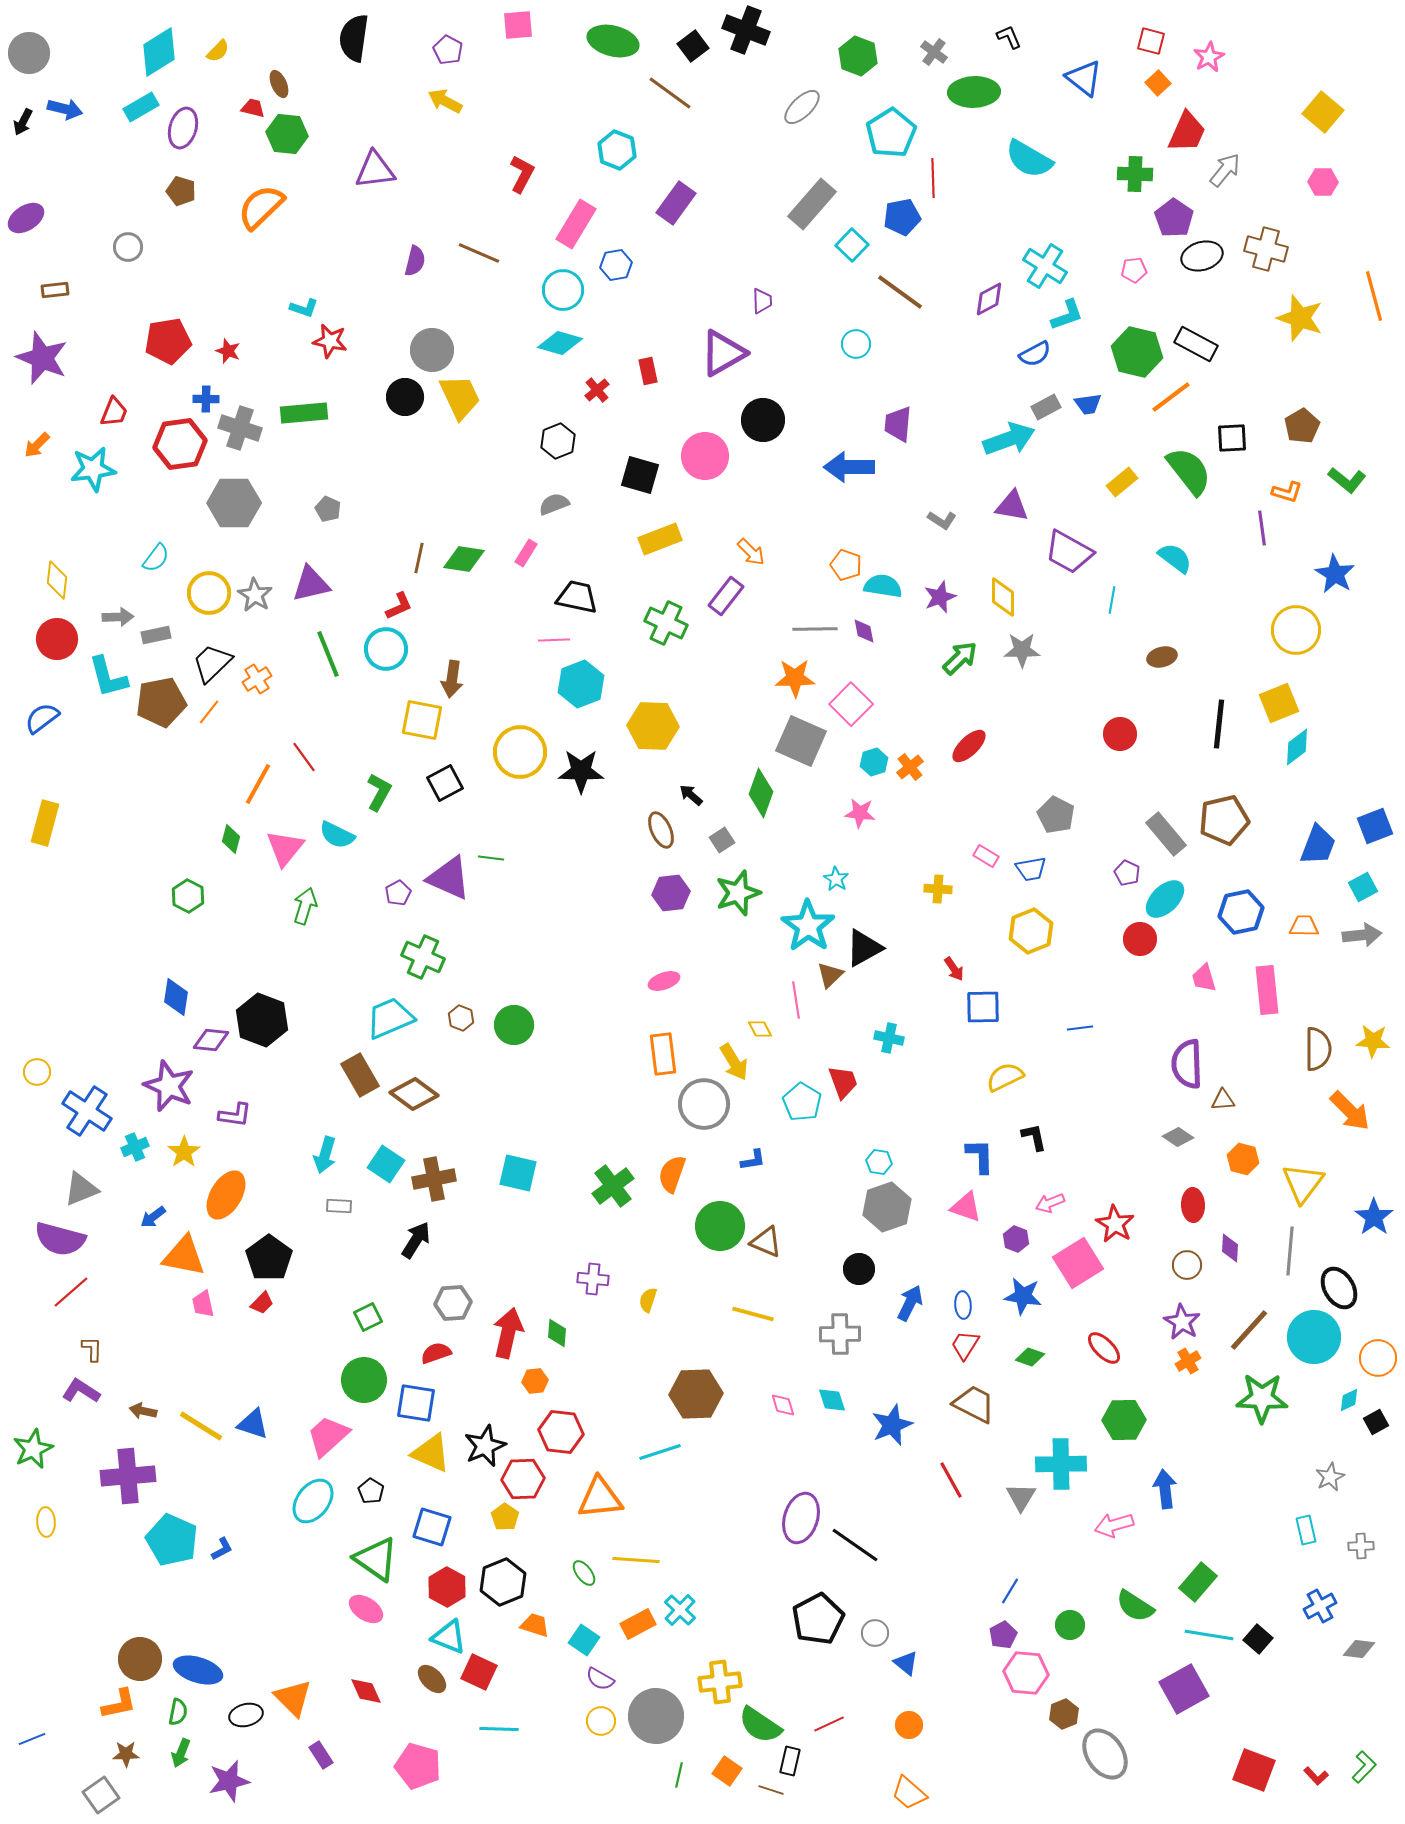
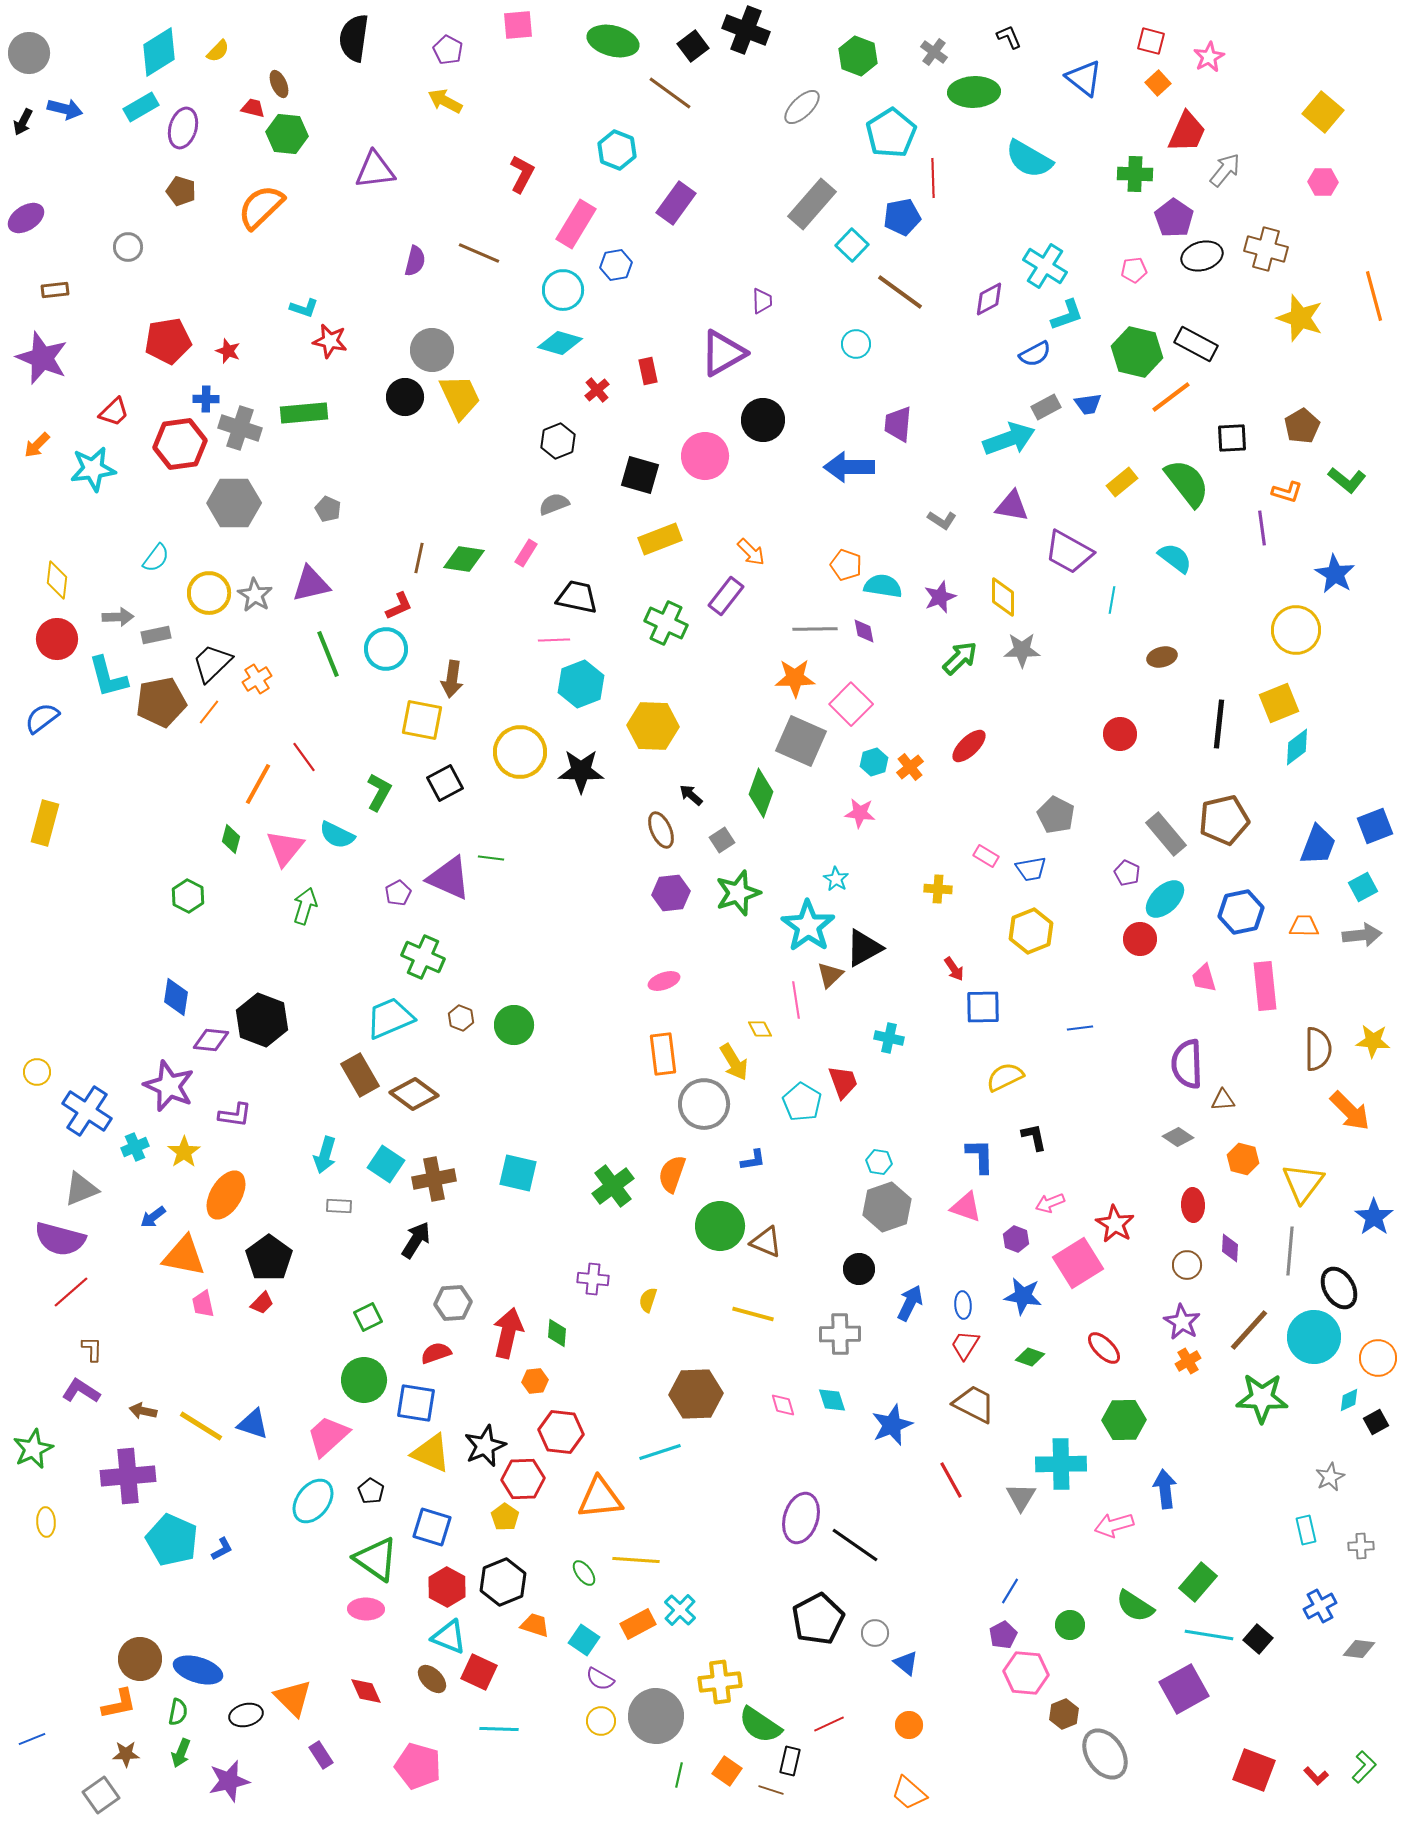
red trapezoid at (114, 412): rotated 24 degrees clockwise
green semicircle at (1189, 471): moved 2 px left, 12 px down
pink rectangle at (1267, 990): moved 2 px left, 4 px up
pink ellipse at (366, 1609): rotated 32 degrees counterclockwise
